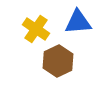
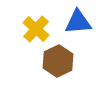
yellow cross: rotated 8 degrees clockwise
